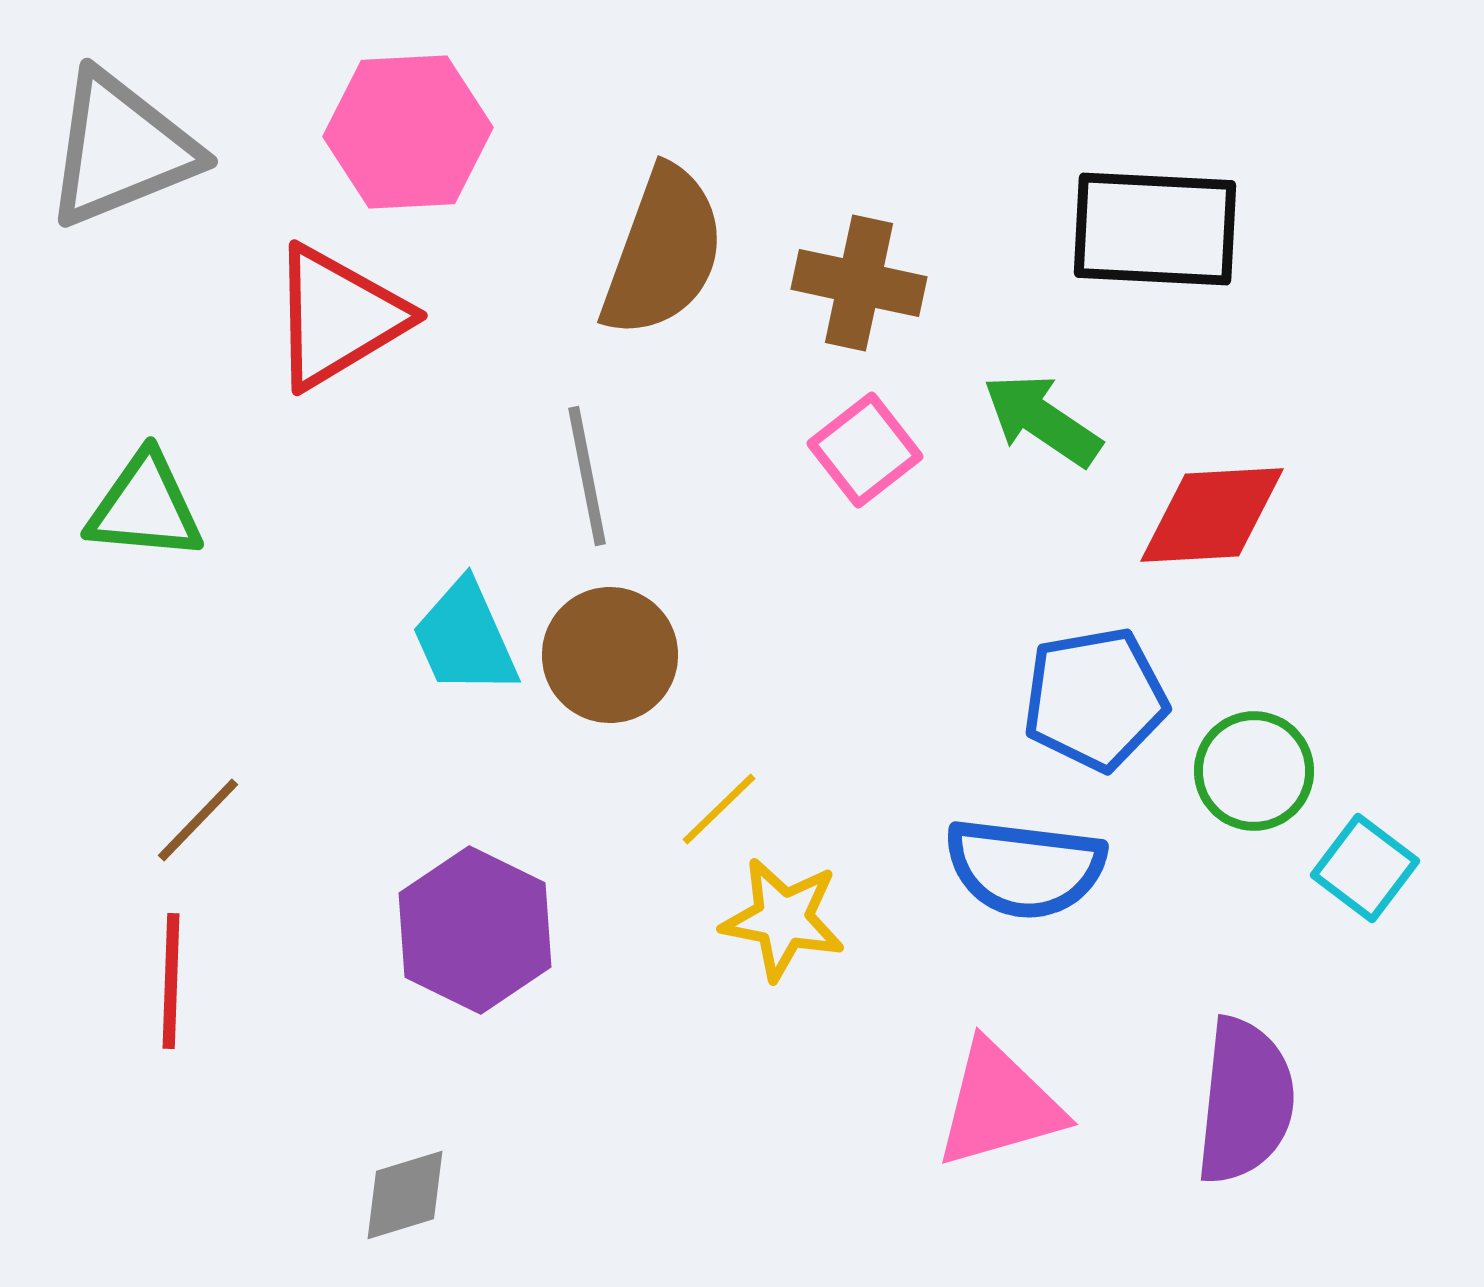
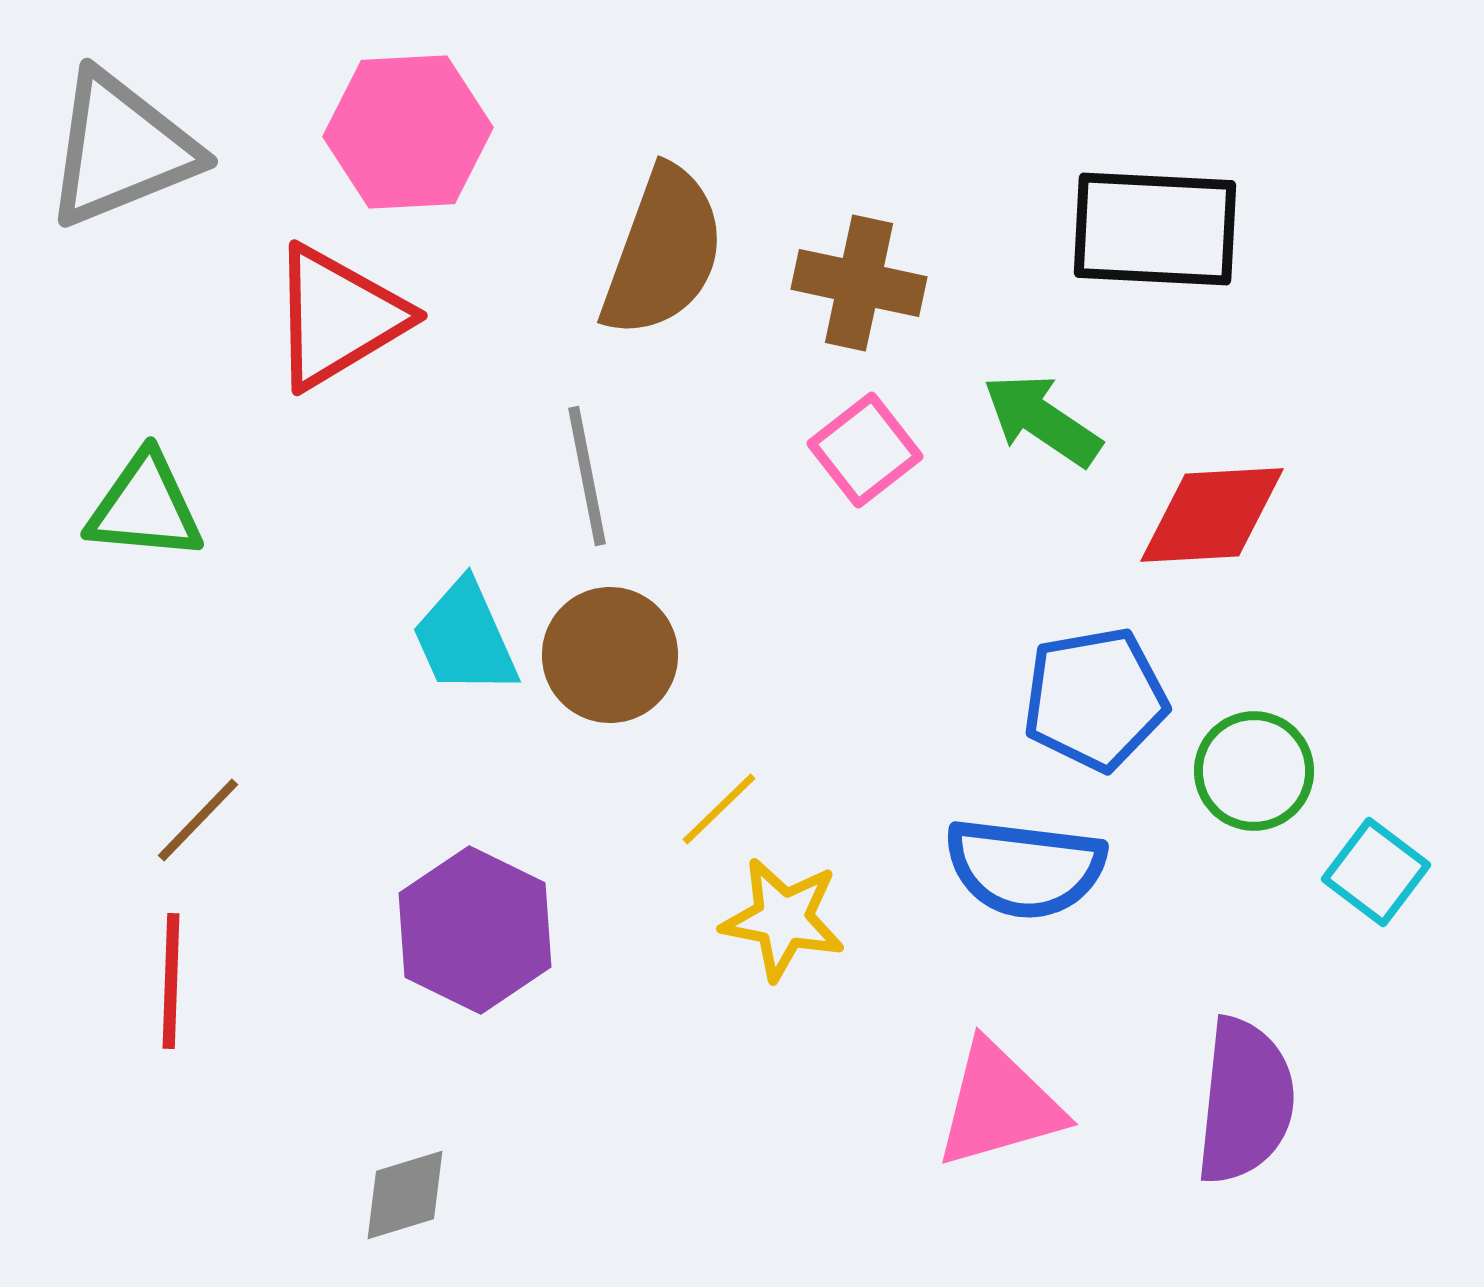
cyan square: moved 11 px right, 4 px down
